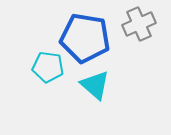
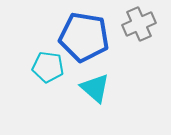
blue pentagon: moved 1 px left, 1 px up
cyan triangle: moved 3 px down
